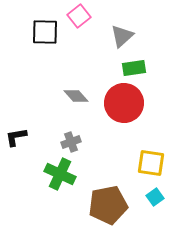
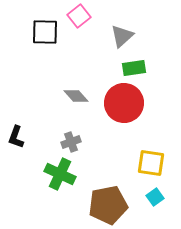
black L-shape: rotated 60 degrees counterclockwise
